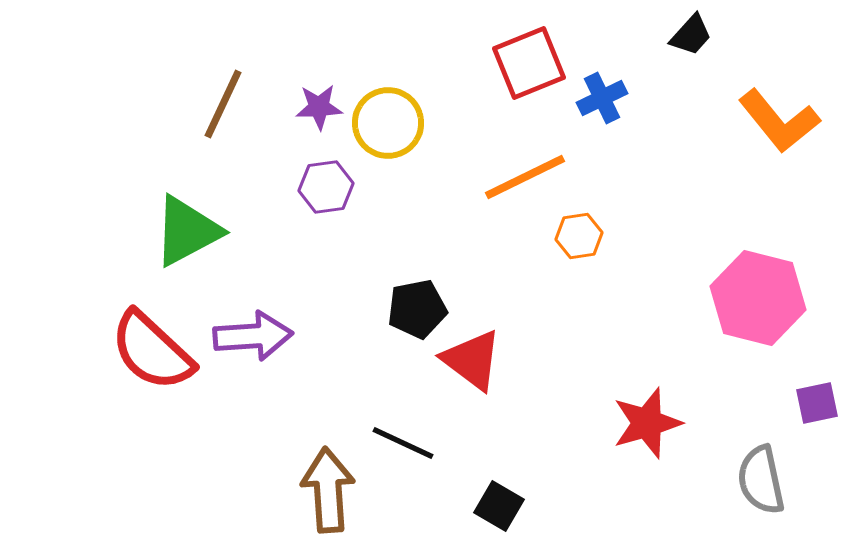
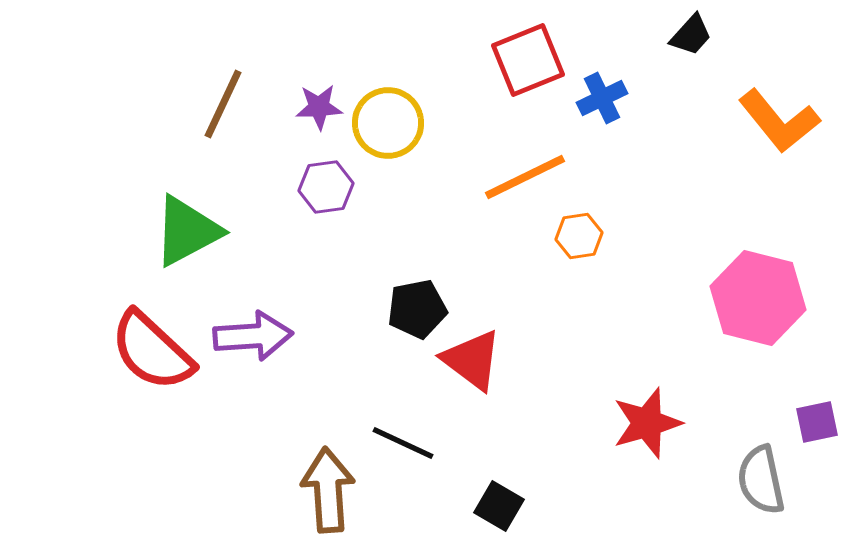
red square: moved 1 px left, 3 px up
purple square: moved 19 px down
